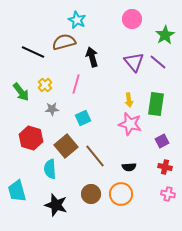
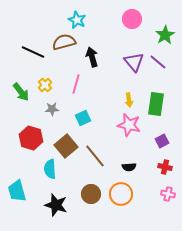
pink star: moved 1 px left, 1 px down
